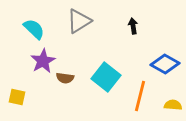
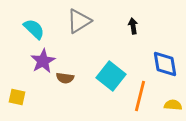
blue diamond: rotated 52 degrees clockwise
cyan square: moved 5 px right, 1 px up
